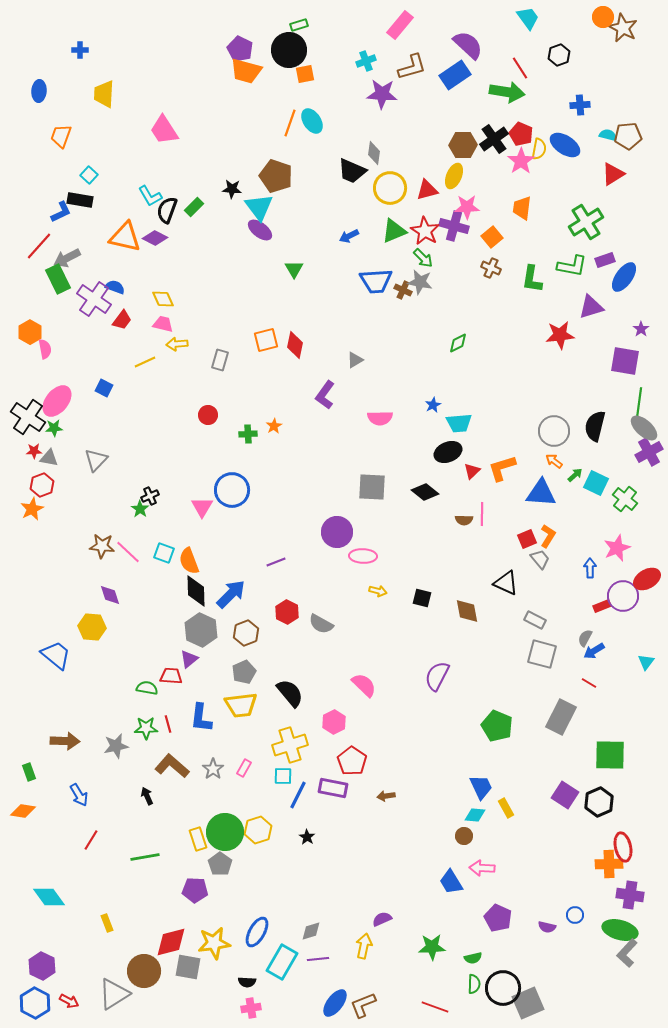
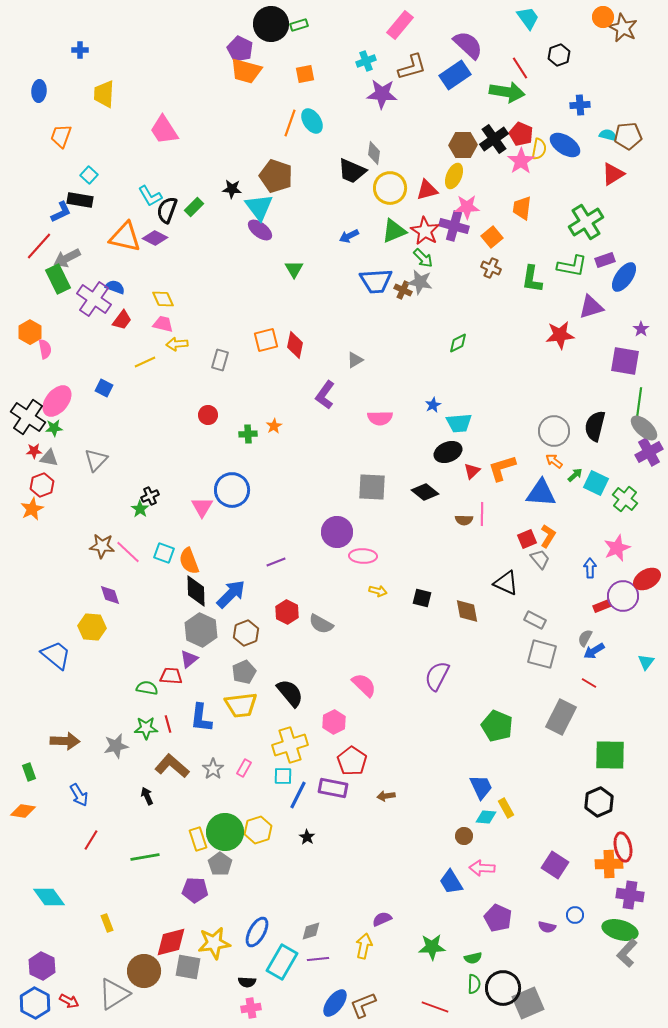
black circle at (289, 50): moved 18 px left, 26 px up
purple square at (565, 795): moved 10 px left, 70 px down
cyan diamond at (475, 815): moved 11 px right, 2 px down
